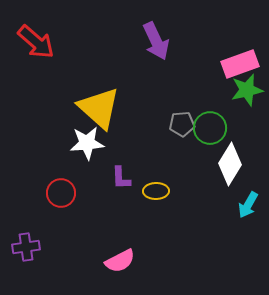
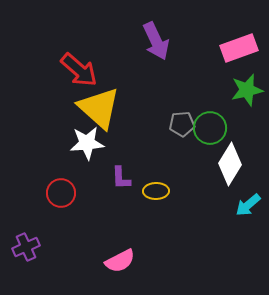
red arrow: moved 43 px right, 28 px down
pink rectangle: moved 1 px left, 16 px up
cyan arrow: rotated 20 degrees clockwise
purple cross: rotated 16 degrees counterclockwise
